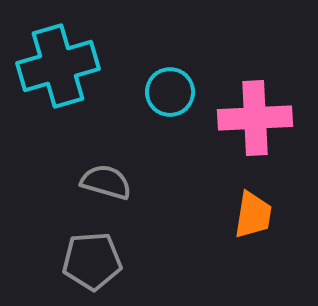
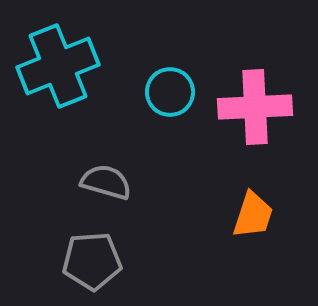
cyan cross: rotated 6 degrees counterclockwise
pink cross: moved 11 px up
orange trapezoid: rotated 9 degrees clockwise
